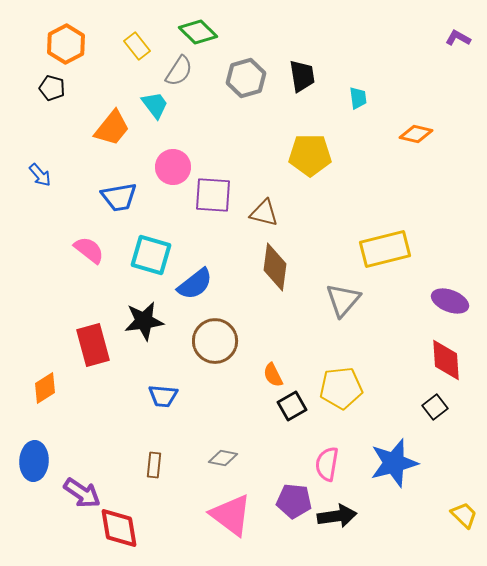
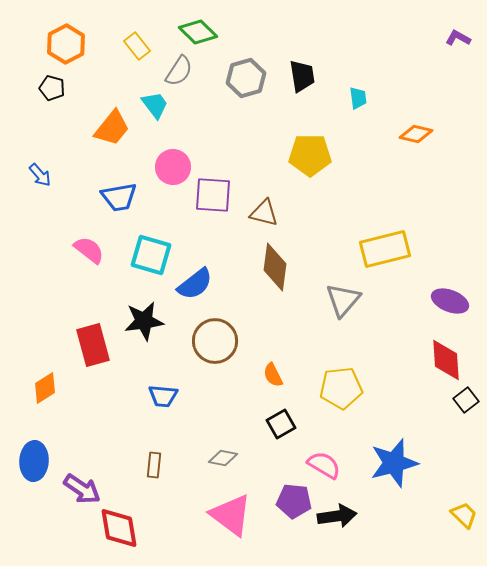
black square at (292, 406): moved 11 px left, 18 px down
black square at (435, 407): moved 31 px right, 7 px up
pink semicircle at (327, 464): moved 3 px left, 1 px down; rotated 112 degrees clockwise
purple arrow at (82, 493): moved 4 px up
